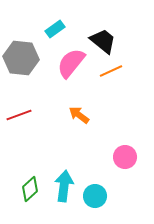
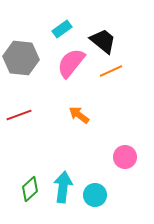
cyan rectangle: moved 7 px right
cyan arrow: moved 1 px left, 1 px down
cyan circle: moved 1 px up
